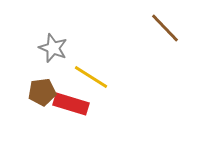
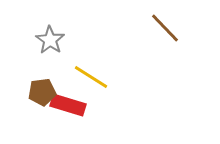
gray star: moved 3 px left, 8 px up; rotated 12 degrees clockwise
red rectangle: moved 3 px left, 1 px down
